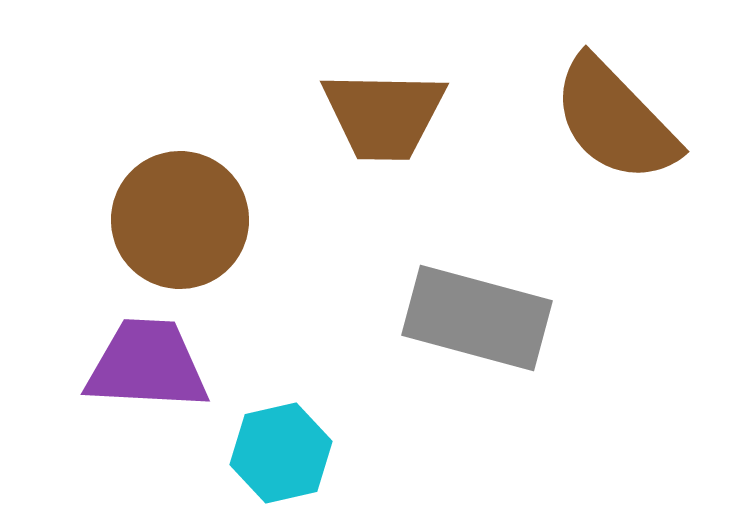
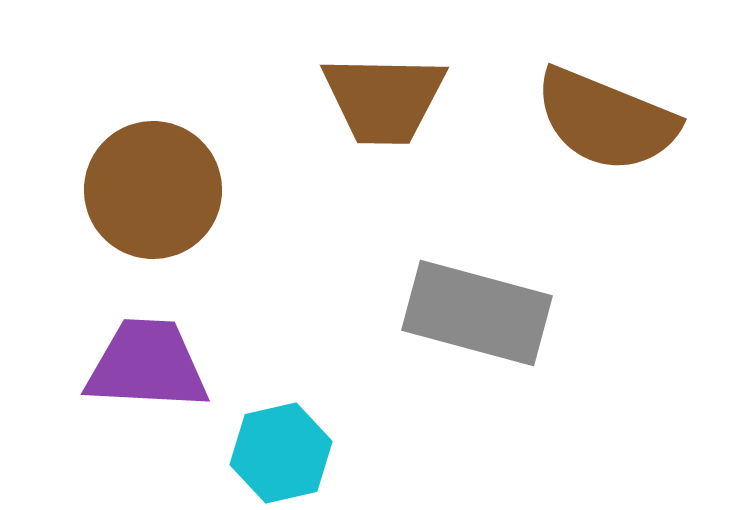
brown trapezoid: moved 16 px up
brown semicircle: moved 9 px left; rotated 24 degrees counterclockwise
brown circle: moved 27 px left, 30 px up
gray rectangle: moved 5 px up
